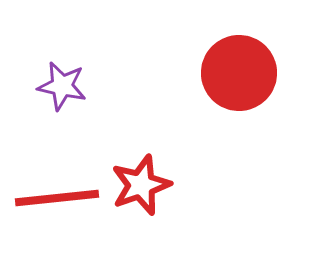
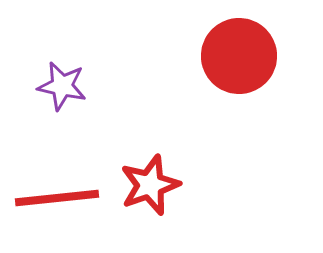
red circle: moved 17 px up
red star: moved 9 px right
